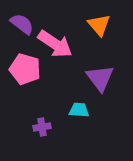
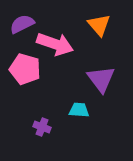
purple semicircle: rotated 65 degrees counterclockwise
pink arrow: rotated 15 degrees counterclockwise
purple triangle: moved 1 px right, 1 px down
purple cross: rotated 30 degrees clockwise
